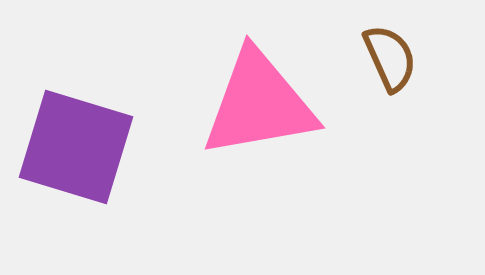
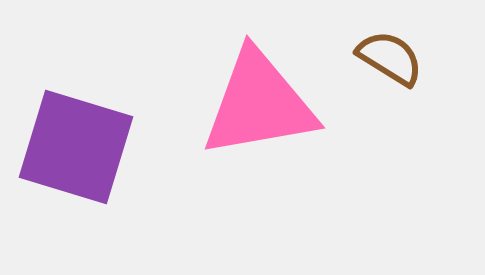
brown semicircle: rotated 34 degrees counterclockwise
